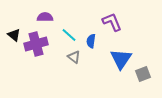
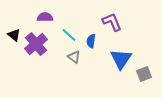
purple cross: rotated 25 degrees counterclockwise
gray square: moved 1 px right
